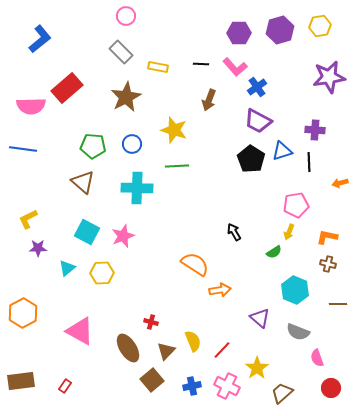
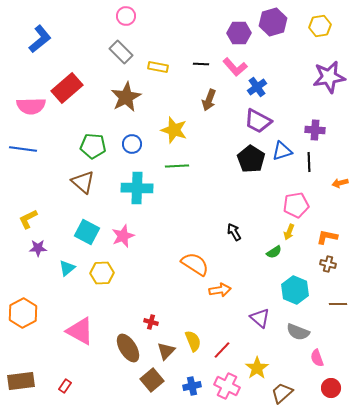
purple hexagon at (280, 30): moved 7 px left, 8 px up
